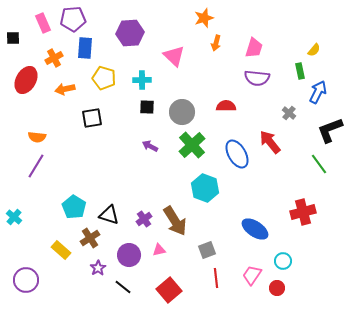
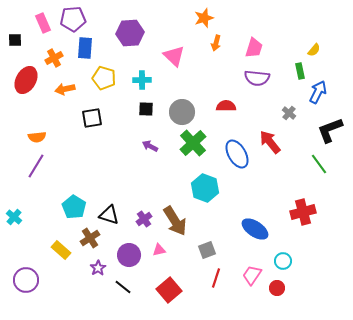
black square at (13, 38): moved 2 px right, 2 px down
black square at (147, 107): moved 1 px left, 2 px down
orange semicircle at (37, 137): rotated 12 degrees counterclockwise
green cross at (192, 145): moved 1 px right, 2 px up
red line at (216, 278): rotated 24 degrees clockwise
